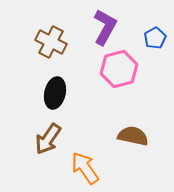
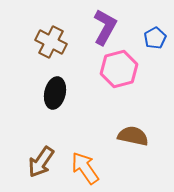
brown arrow: moved 7 px left, 23 px down
